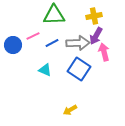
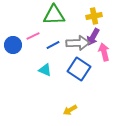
purple arrow: moved 3 px left, 1 px down
blue line: moved 1 px right, 2 px down
